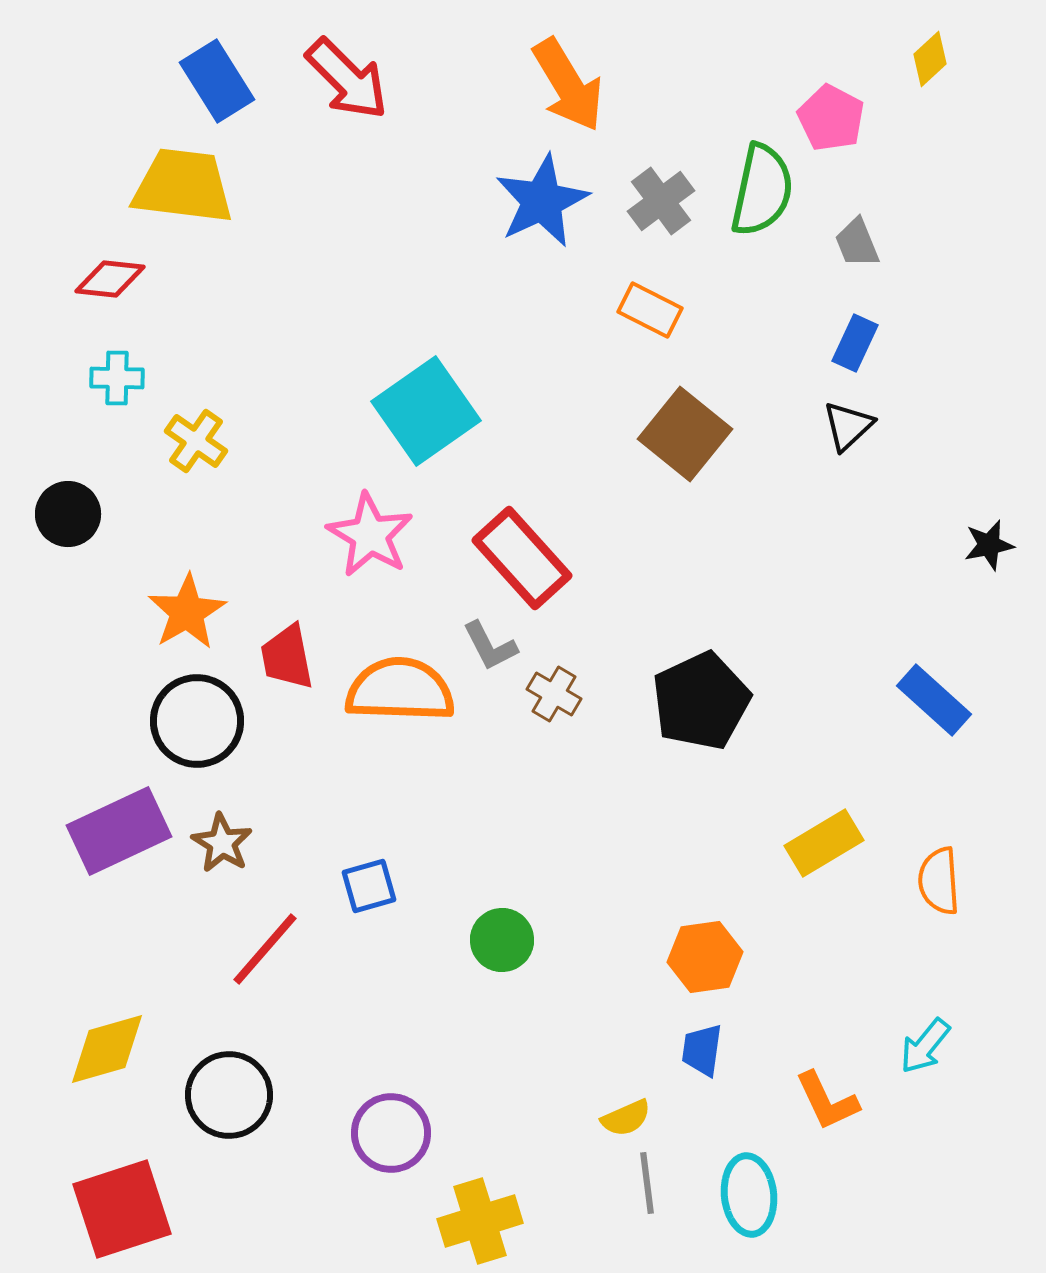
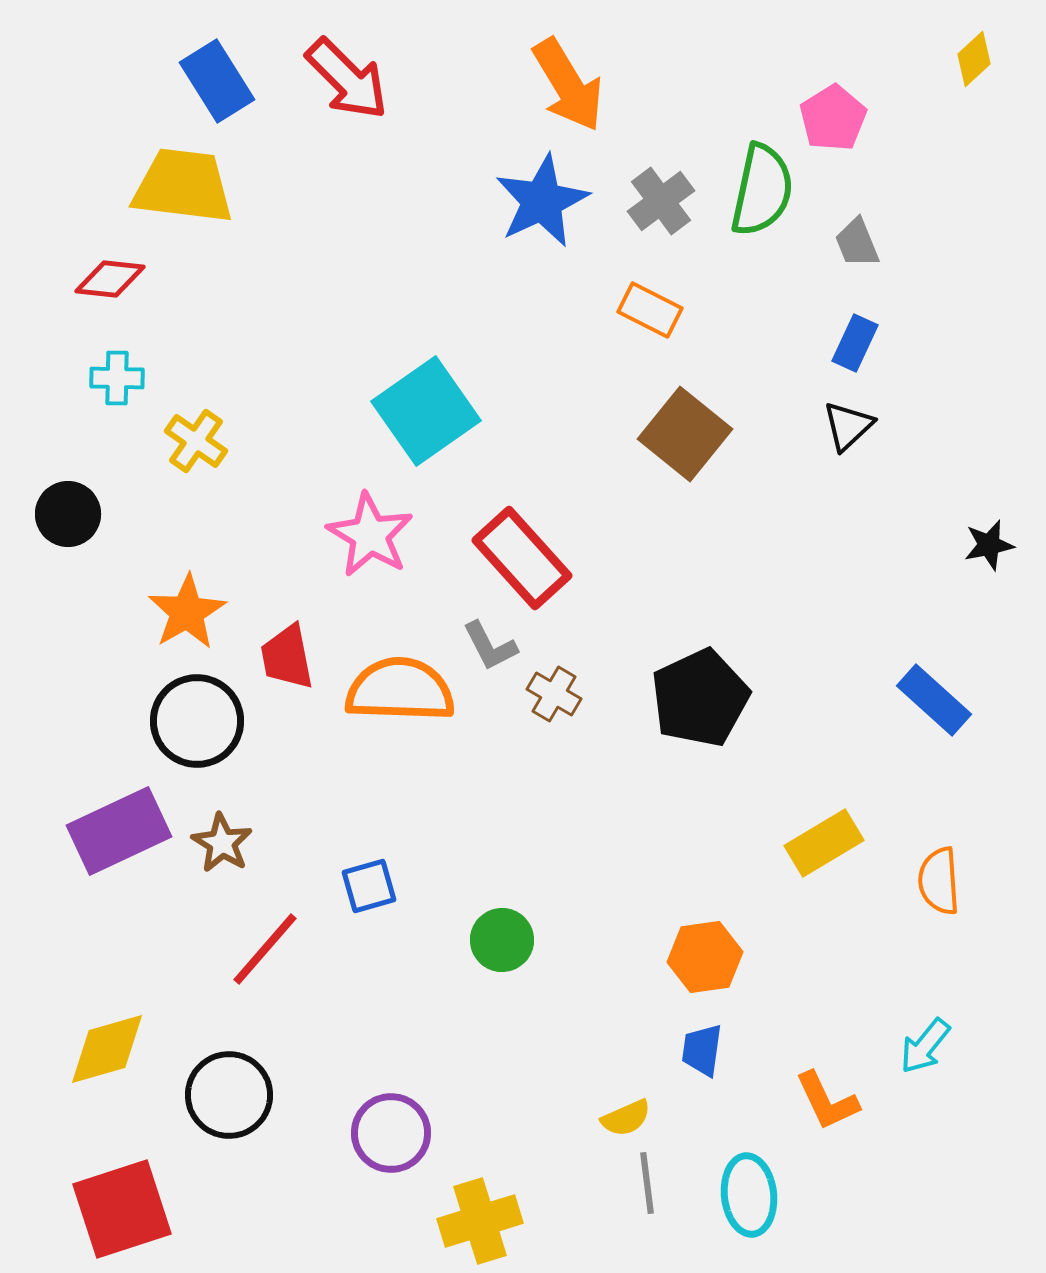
yellow diamond at (930, 59): moved 44 px right
pink pentagon at (831, 118): moved 2 px right; rotated 12 degrees clockwise
black pentagon at (701, 701): moved 1 px left, 3 px up
